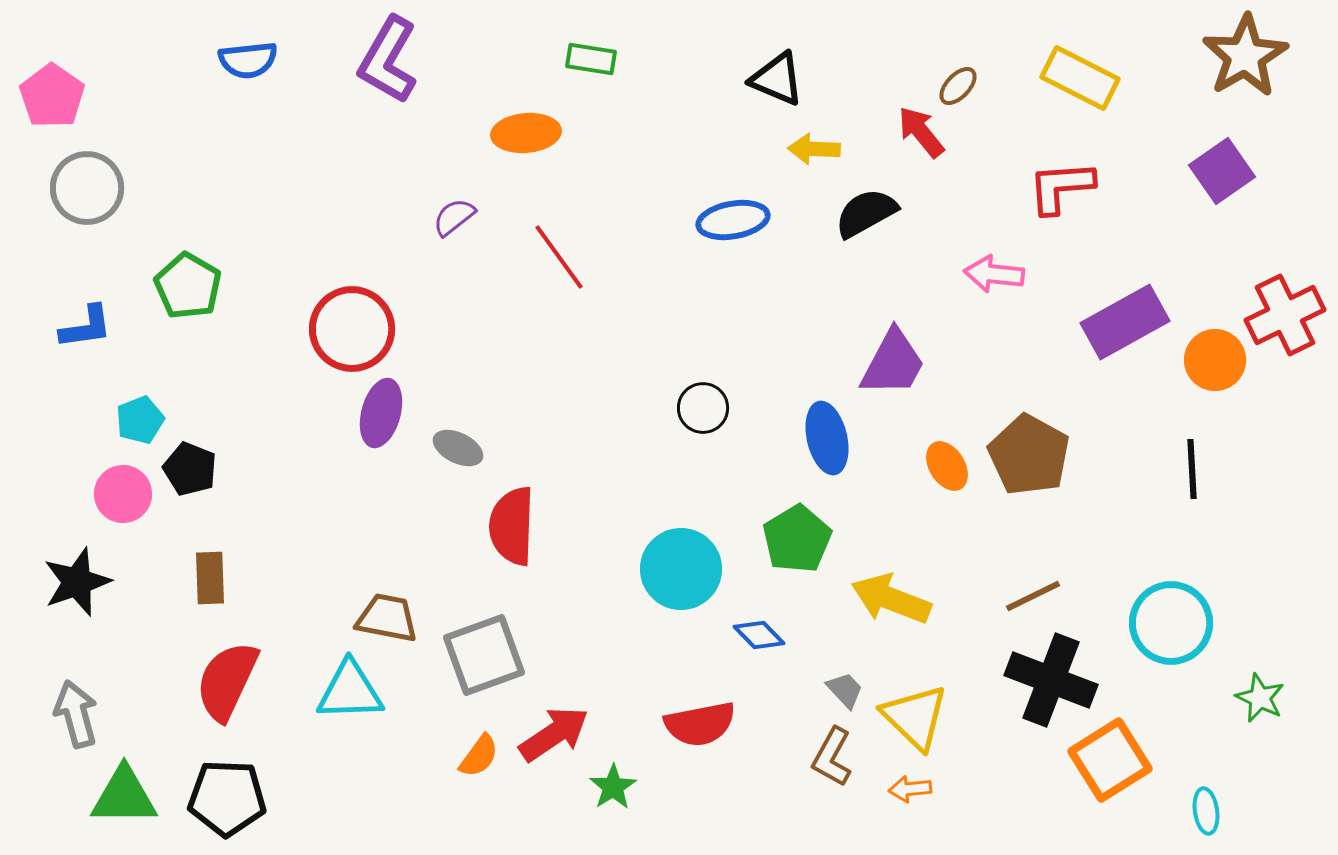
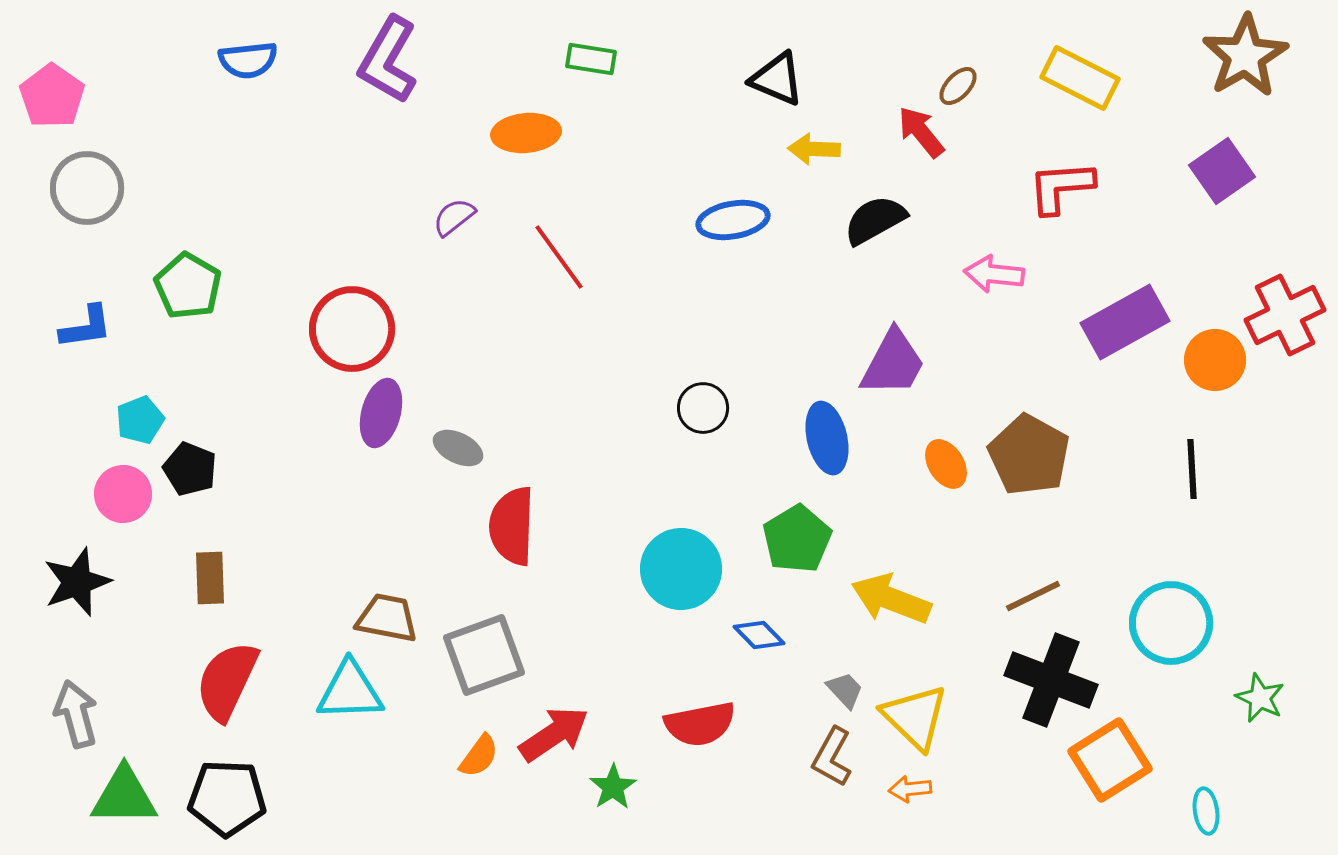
black semicircle at (866, 213): moved 9 px right, 7 px down
orange ellipse at (947, 466): moved 1 px left, 2 px up
